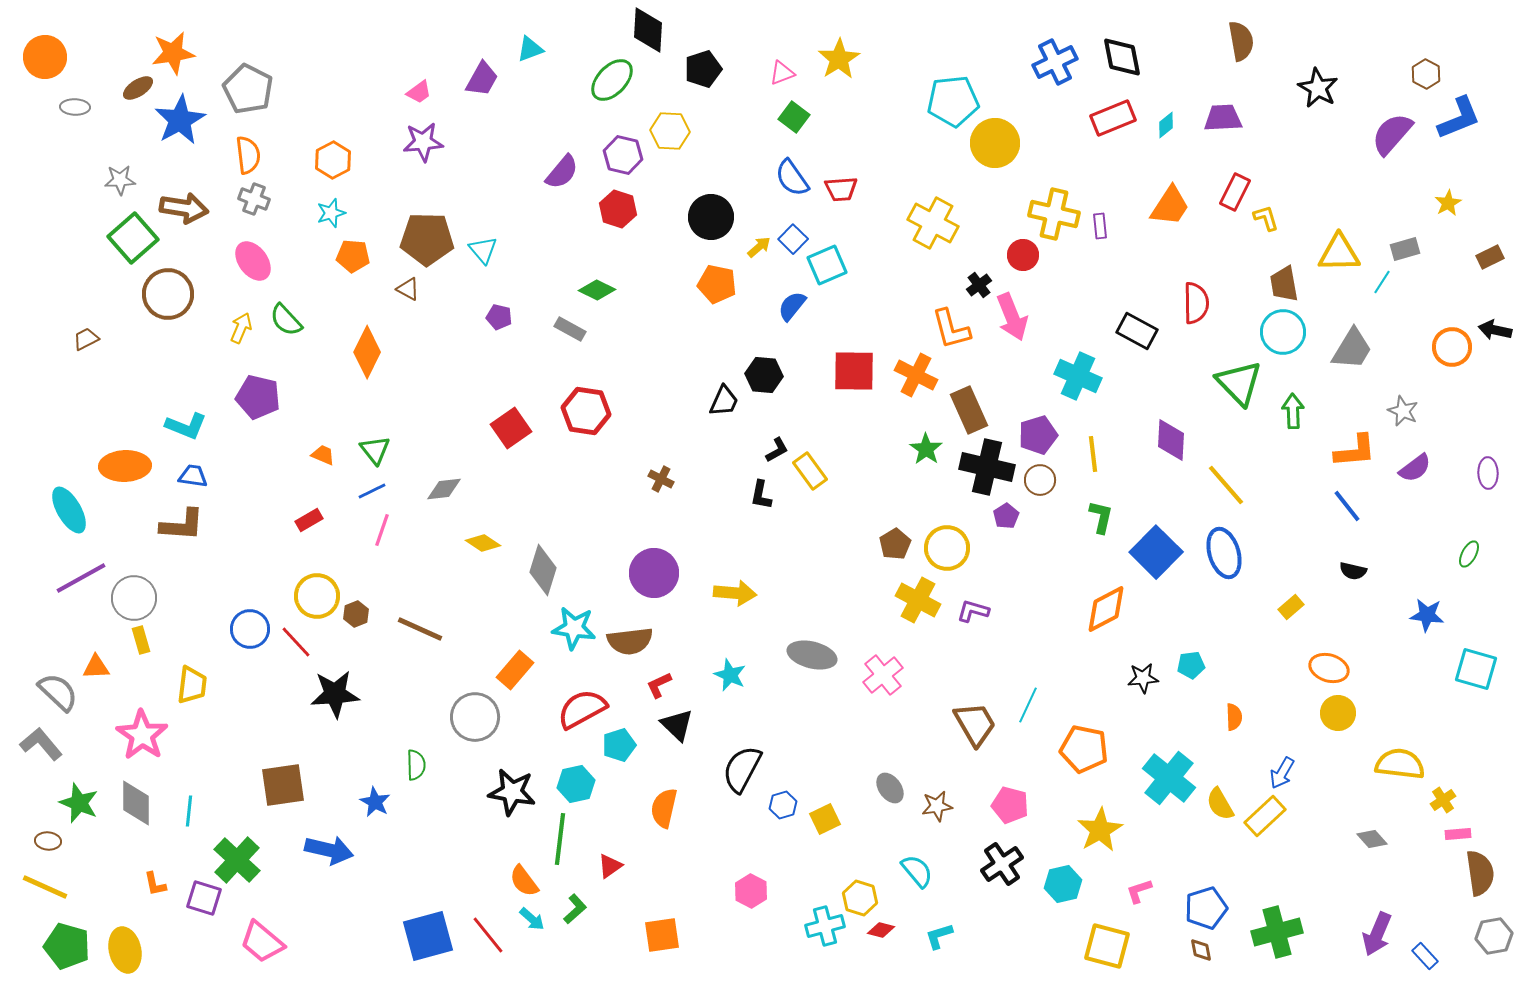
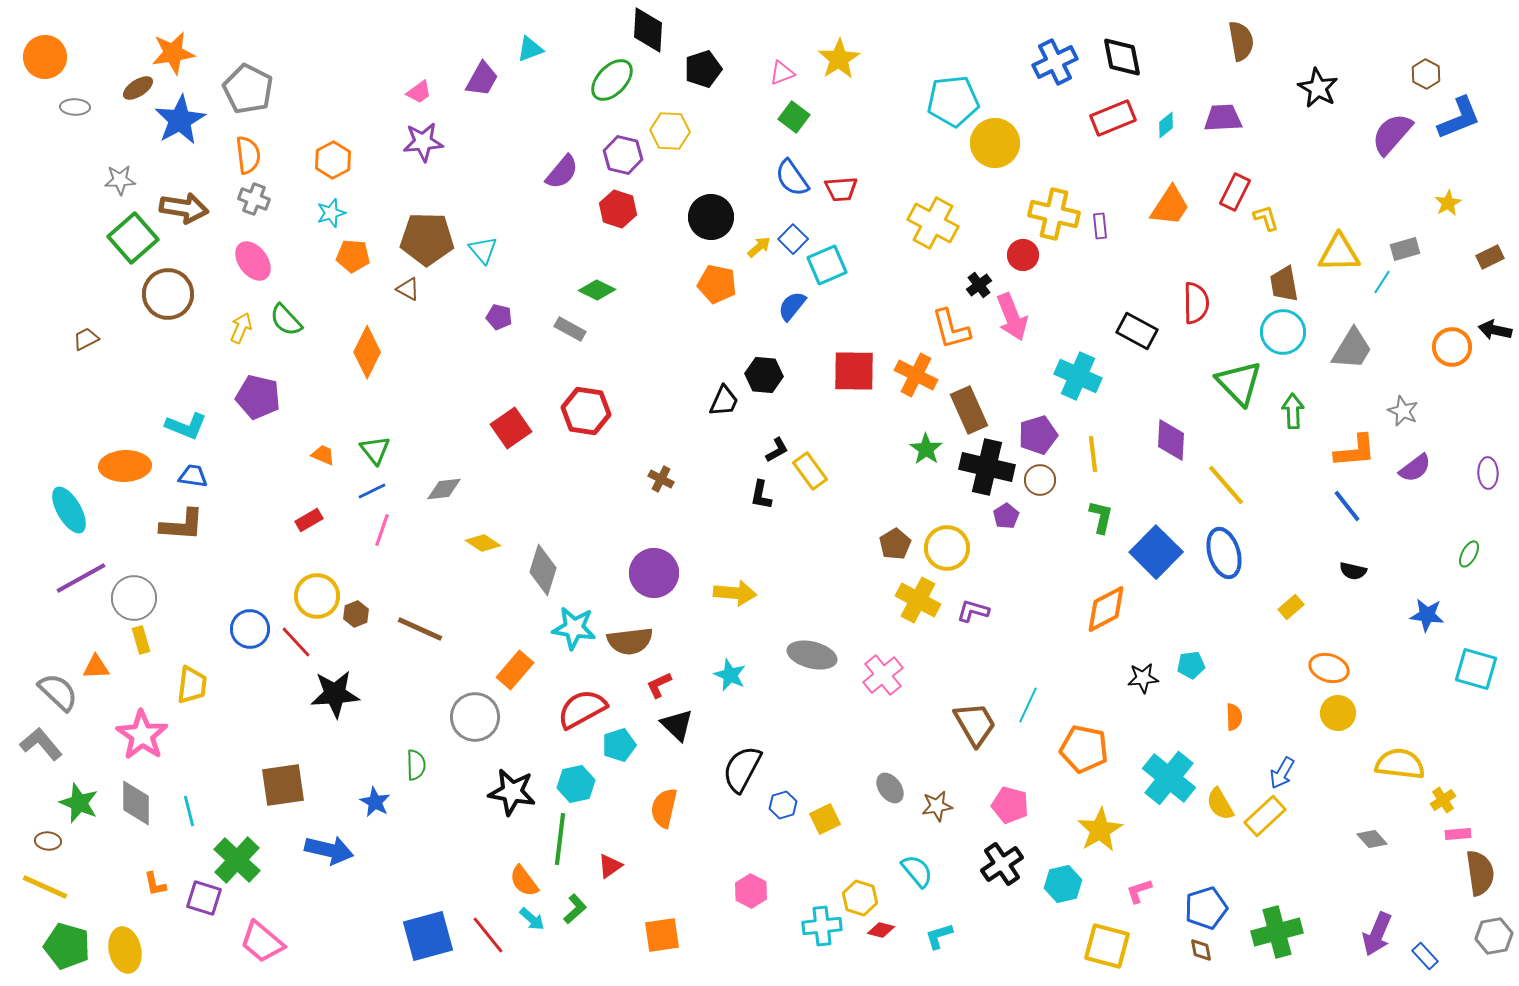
cyan line at (189, 811): rotated 20 degrees counterclockwise
cyan cross at (825, 926): moved 3 px left; rotated 9 degrees clockwise
